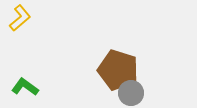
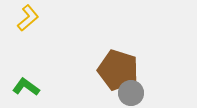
yellow L-shape: moved 8 px right
green L-shape: moved 1 px right
